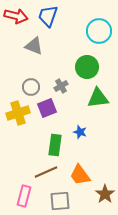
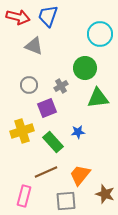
red arrow: moved 2 px right, 1 px down
cyan circle: moved 1 px right, 3 px down
green circle: moved 2 px left, 1 px down
gray circle: moved 2 px left, 2 px up
yellow cross: moved 4 px right, 18 px down
blue star: moved 2 px left; rotated 24 degrees counterclockwise
green rectangle: moved 2 px left, 3 px up; rotated 50 degrees counterclockwise
orange trapezoid: rotated 75 degrees clockwise
brown star: rotated 18 degrees counterclockwise
gray square: moved 6 px right
